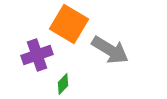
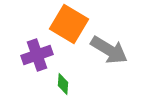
gray arrow: moved 1 px left
green diamond: rotated 40 degrees counterclockwise
